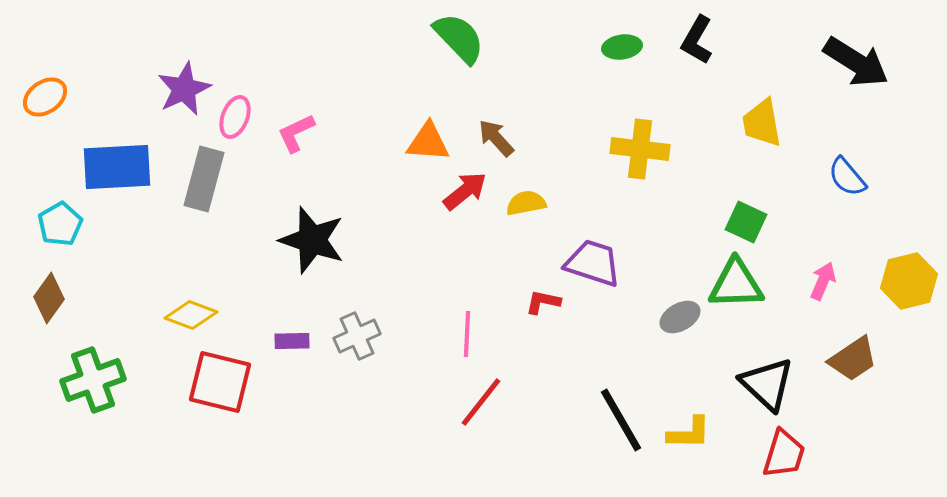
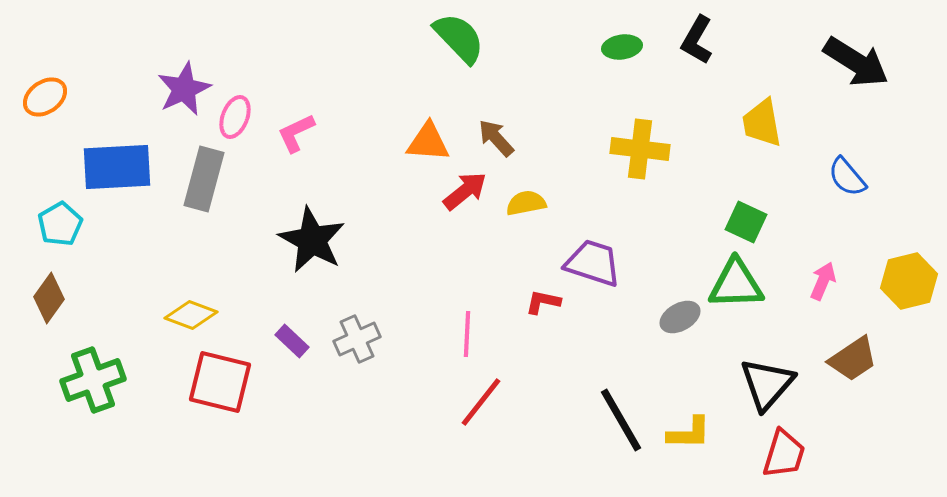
black star: rotated 10 degrees clockwise
gray cross: moved 3 px down
purple rectangle: rotated 44 degrees clockwise
black triangle: rotated 28 degrees clockwise
